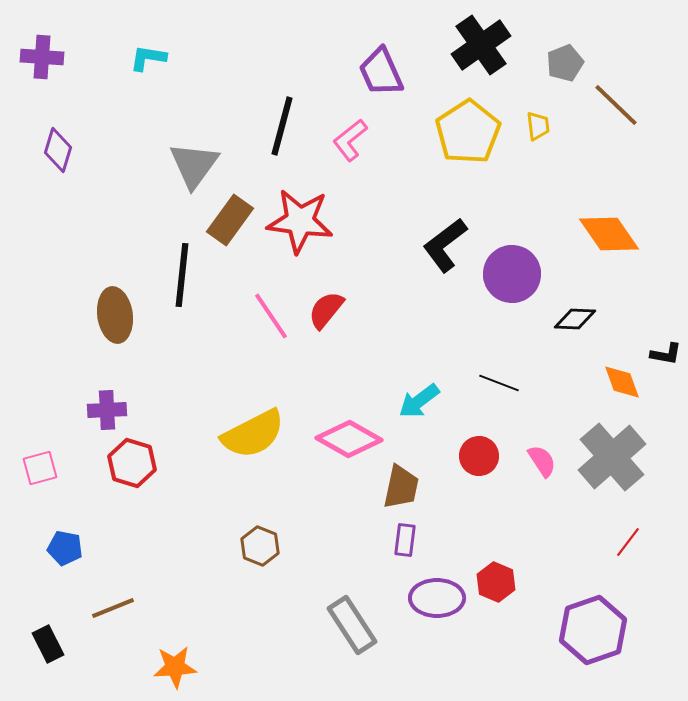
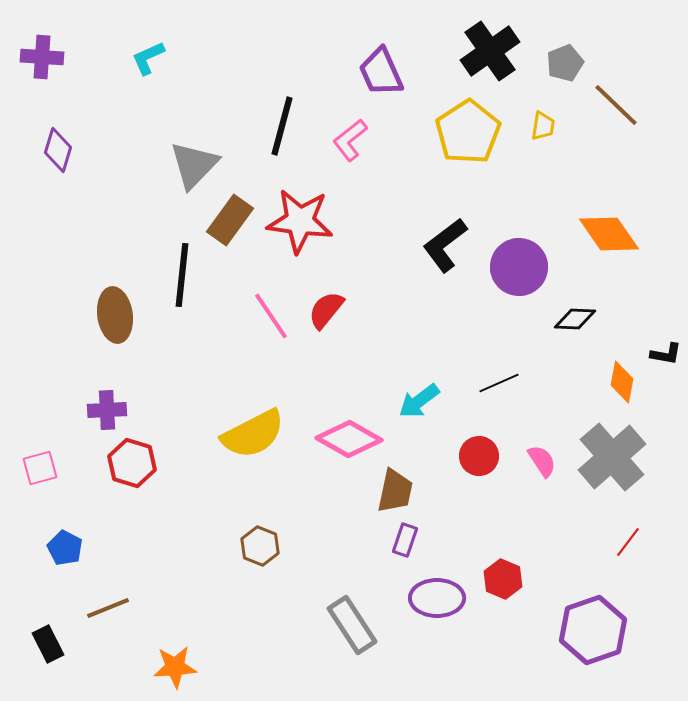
black cross at (481, 45): moved 9 px right, 6 px down
cyan L-shape at (148, 58): rotated 33 degrees counterclockwise
yellow trapezoid at (538, 126): moved 5 px right; rotated 16 degrees clockwise
gray triangle at (194, 165): rotated 8 degrees clockwise
purple circle at (512, 274): moved 7 px right, 7 px up
orange diamond at (622, 382): rotated 30 degrees clockwise
black line at (499, 383): rotated 45 degrees counterclockwise
brown trapezoid at (401, 487): moved 6 px left, 4 px down
purple rectangle at (405, 540): rotated 12 degrees clockwise
blue pentagon at (65, 548): rotated 16 degrees clockwise
red hexagon at (496, 582): moved 7 px right, 3 px up
brown line at (113, 608): moved 5 px left
